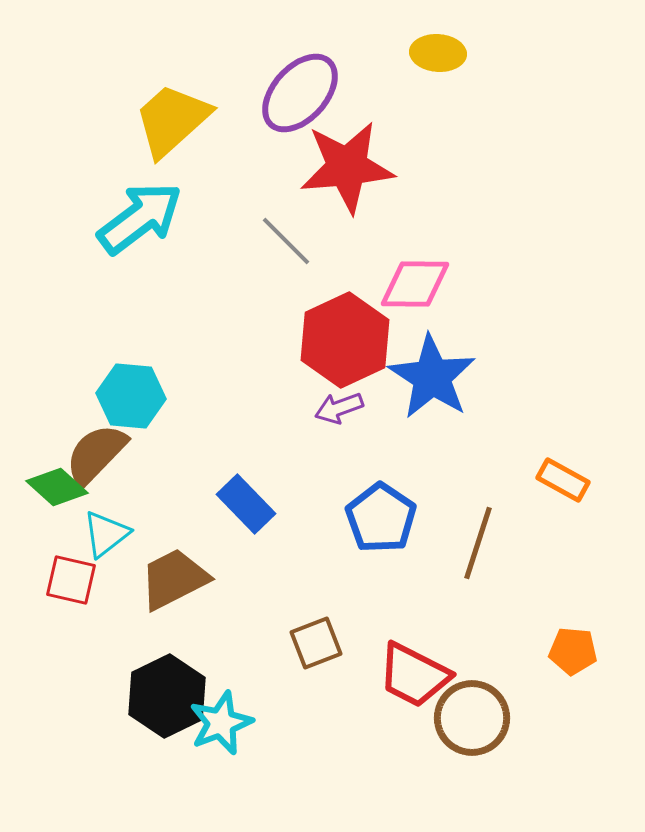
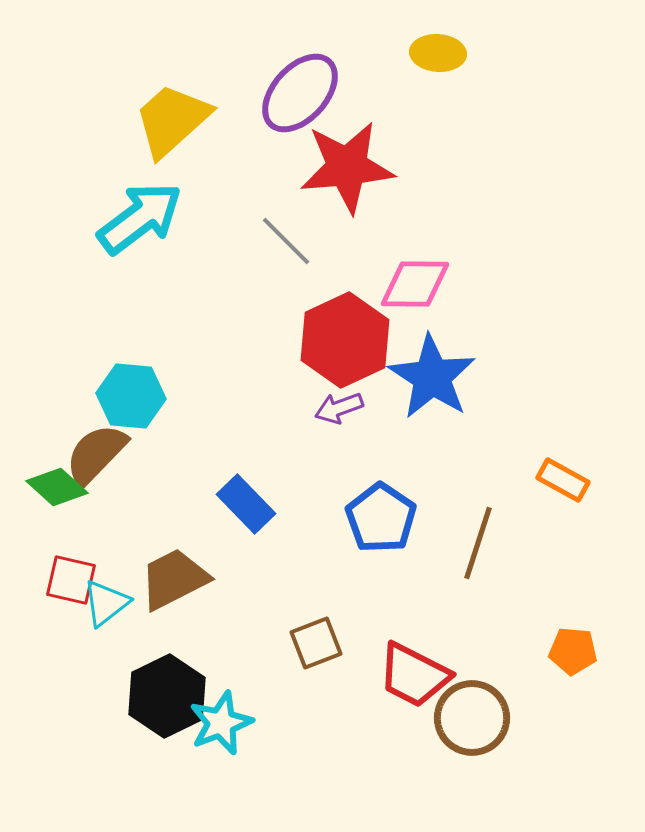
cyan triangle: moved 69 px down
